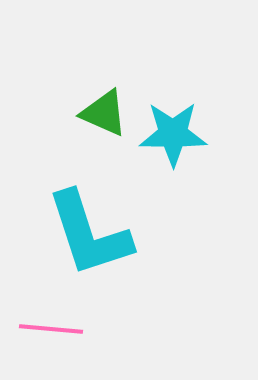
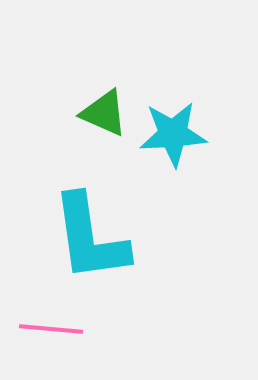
cyan star: rotated 4 degrees counterclockwise
cyan L-shape: moved 1 px right, 4 px down; rotated 10 degrees clockwise
